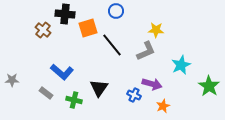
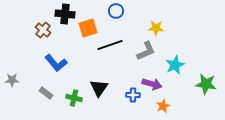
yellow star: moved 2 px up
black line: moved 2 px left; rotated 70 degrees counterclockwise
cyan star: moved 6 px left
blue L-shape: moved 6 px left, 9 px up; rotated 10 degrees clockwise
green star: moved 3 px left, 2 px up; rotated 25 degrees counterclockwise
blue cross: moved 1 px left; rotated 24 degrees counterclockwise
green cross: moved 2 px up
